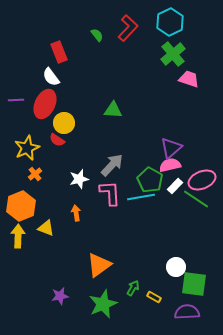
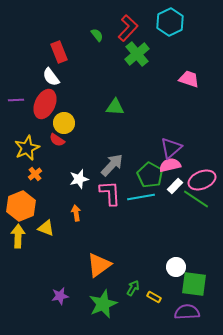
green cross: moved 36 px left
green triangle: moved 2 px right, 3 px up
green pentagon: moved 5 px up
